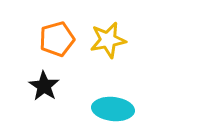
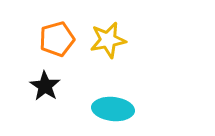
black star: moved 1 px right
